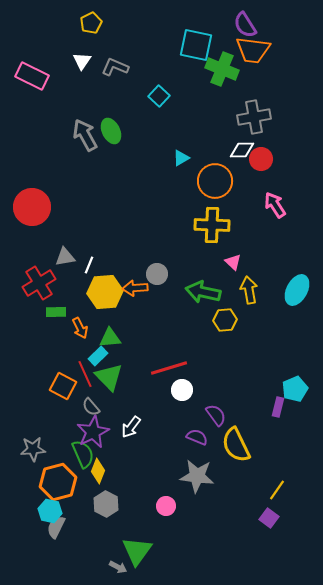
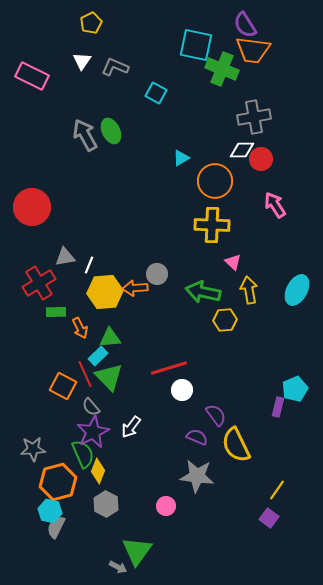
cyan square at (159, 96): moved 3 px left, 3 px up; rotated 15 degrees counterclockwise
